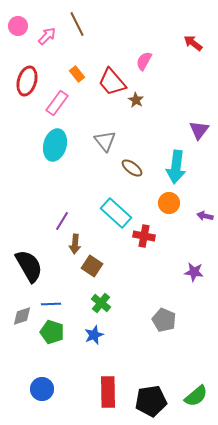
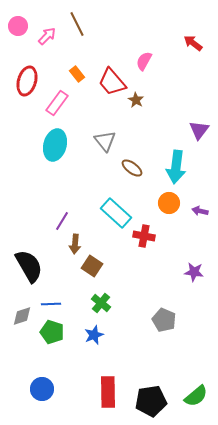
purple arrow: moved 5 px left, 5 px up
